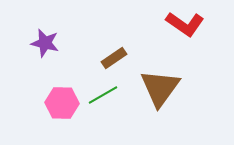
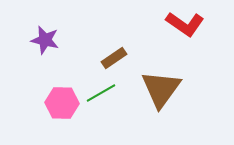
purple star: moved 3 px up
brown triangle: moved 1 px right, 1 px down
green line: moved 2 px left, 2 px up
